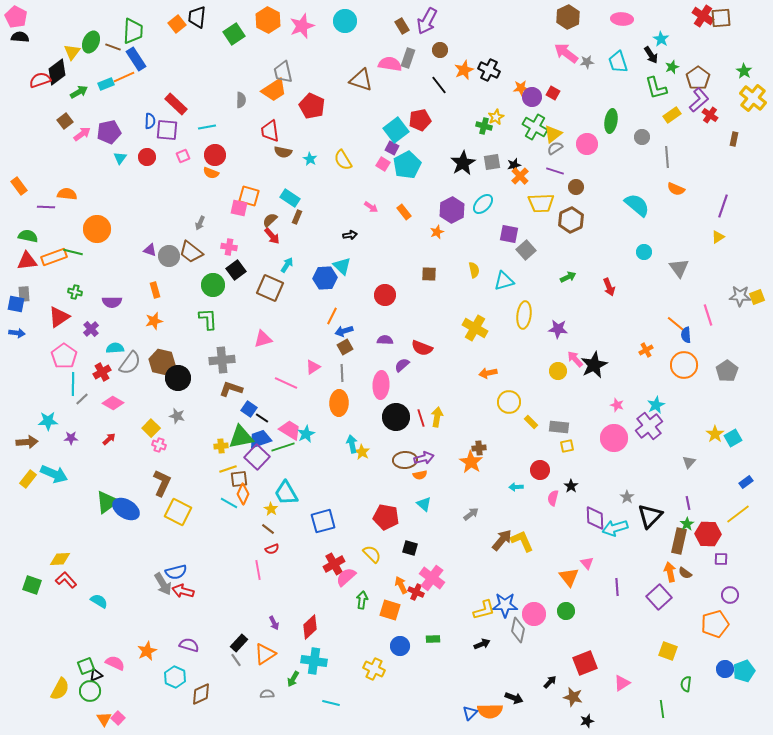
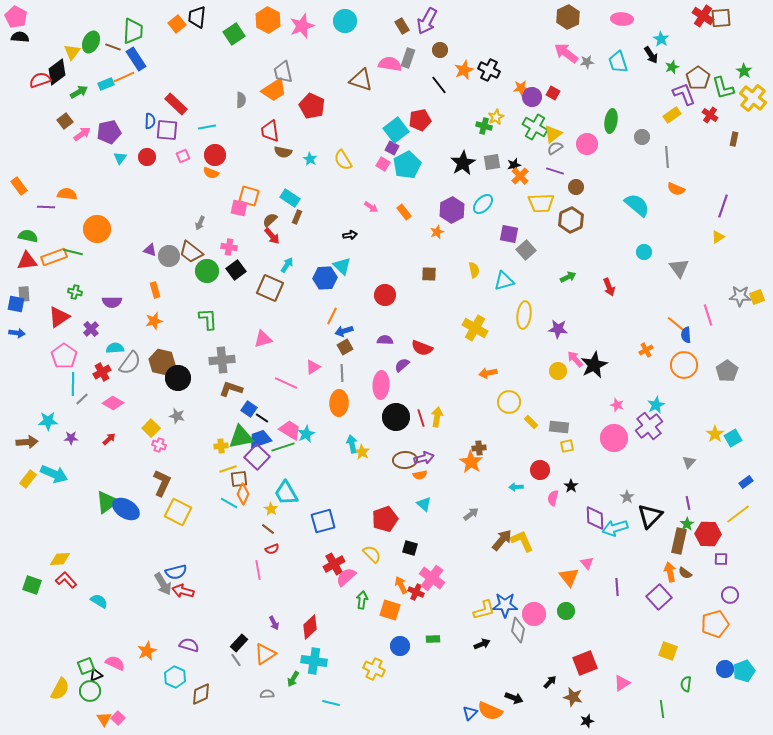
green L-shape at (656, 88): moved 67 px right
purple L-shape at (699, 100): moved 15 px left, 6 px up; rotated 70 degrees counterclockwise
green circle at (213, 285): moved 6 px left, 14 px up
red pentagon at (386, 517): moved 1 px left, 2 px down; rotated 30 degrees counterclockwise
orange semicircle at (490, 711): rotated 25 degrees clockwise
